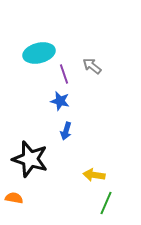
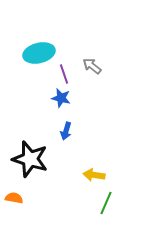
blue star: moved 1 px right, 3 px up
